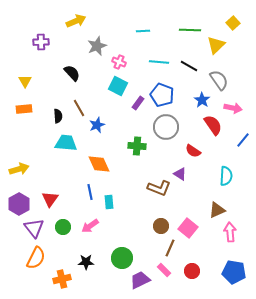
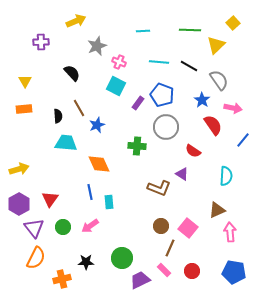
cyan square at (118, 86): moved 2 px left
purple triangle at (180, 174): moved 2 px right
